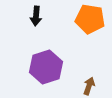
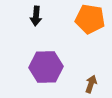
purple hexagon: rotated 16 degrees clockwise
brown arrow: moved 2 px right, 2 px up
